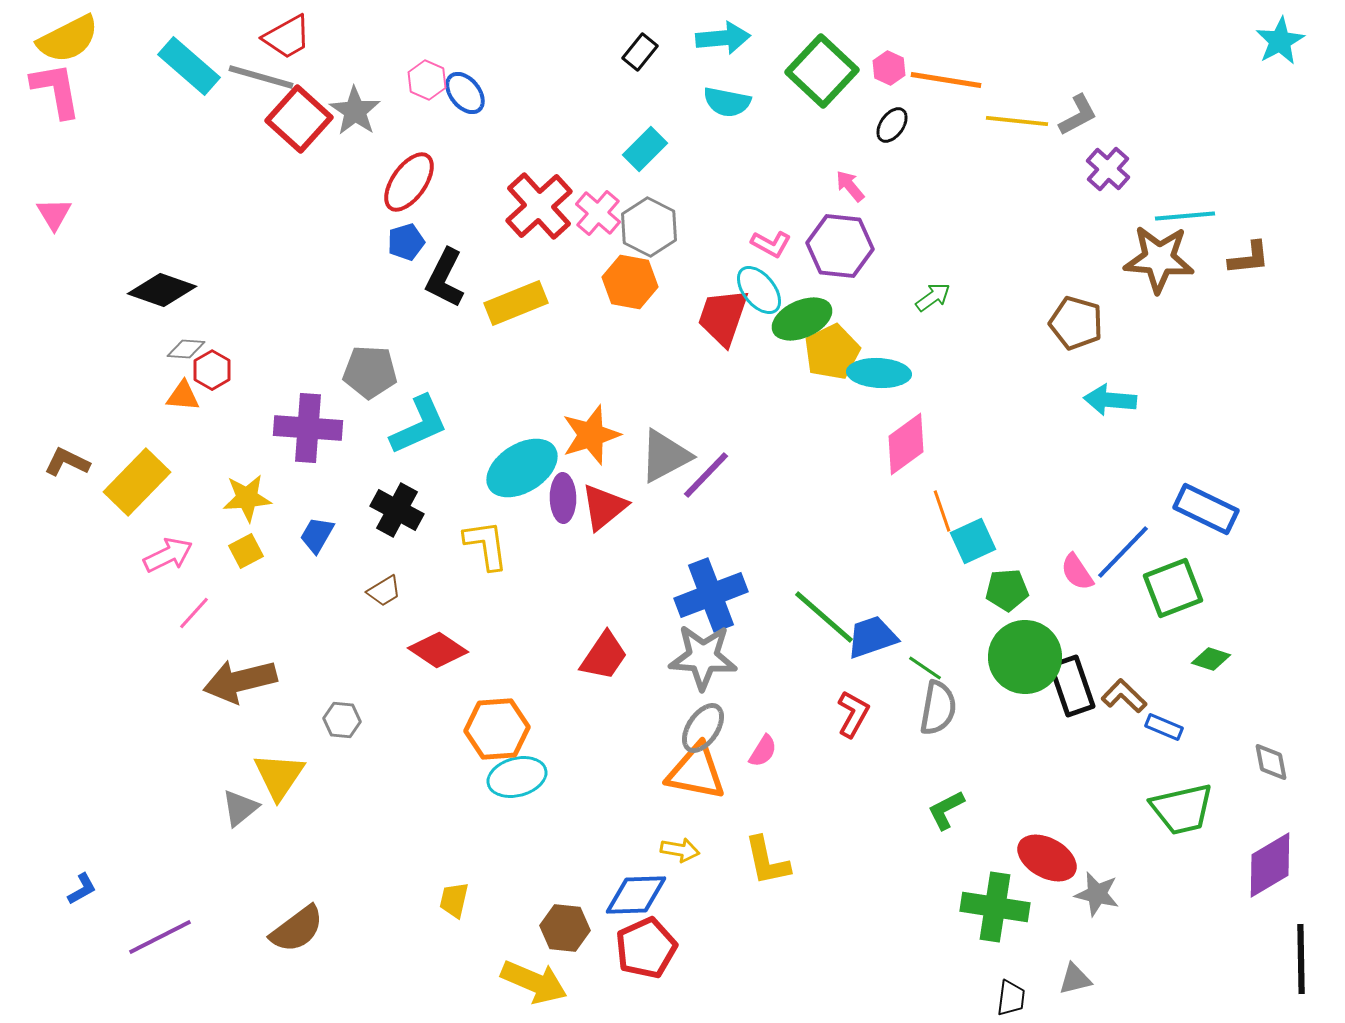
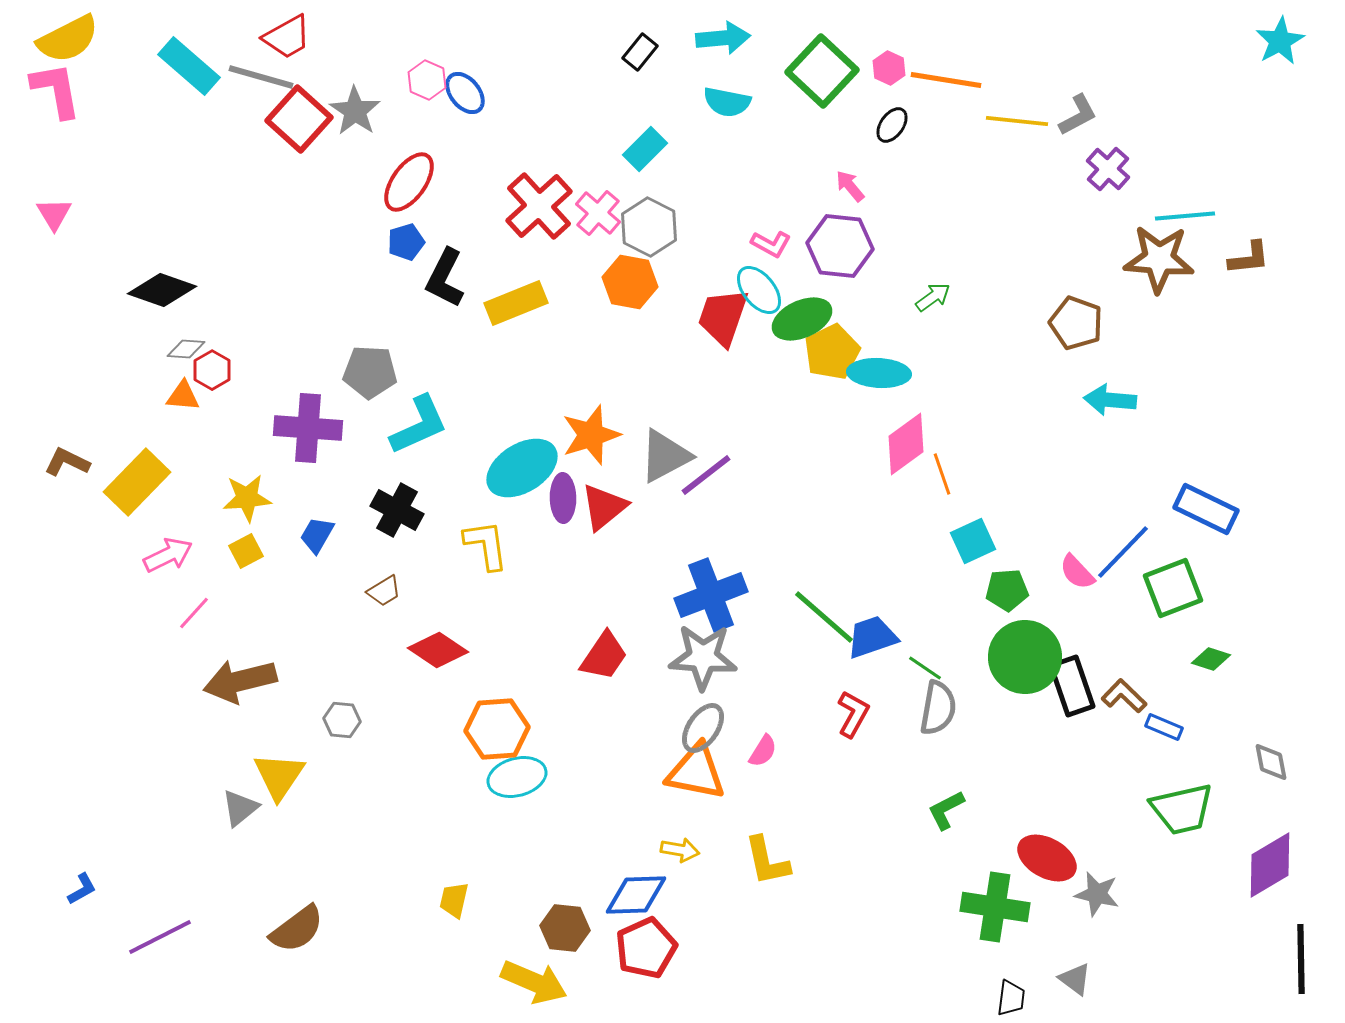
brown pentagon at (1076, 323): rotated 4 degrees clockwise
purple line at (706, 475): rotated 8 degrees clockwise
orange line at (942, 511): moved 37 px up
pink semicircle at (1077, 572): rotated 9 degrees counterclockwise
gray triangle at (1075, 979): rotated 51 degrees clockwise
